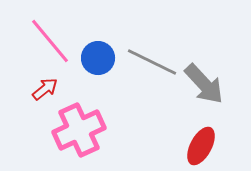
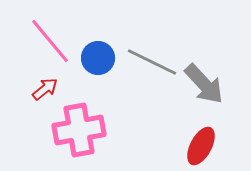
pink cross: rotated 15 degrees clockwise
